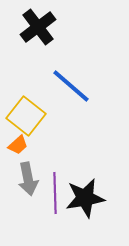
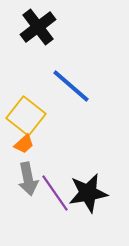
orange trapezoid: moved 6 px right, 1 px up
purple line: rotated 33 degrees counterclockwise
black star: moved 3 px right, 5 px up
